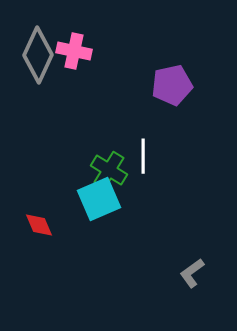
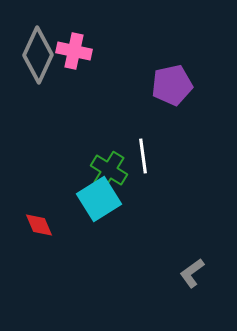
white line: rotated 8 degrees counterclockwise
cyan square: rotated 9 degrees counterclockwise
